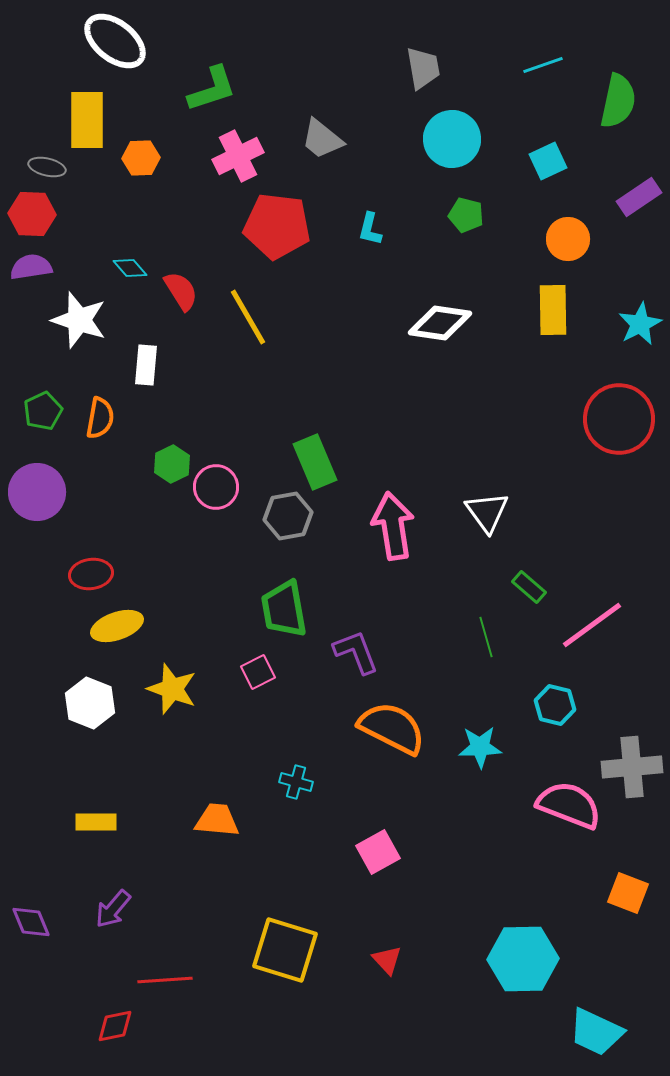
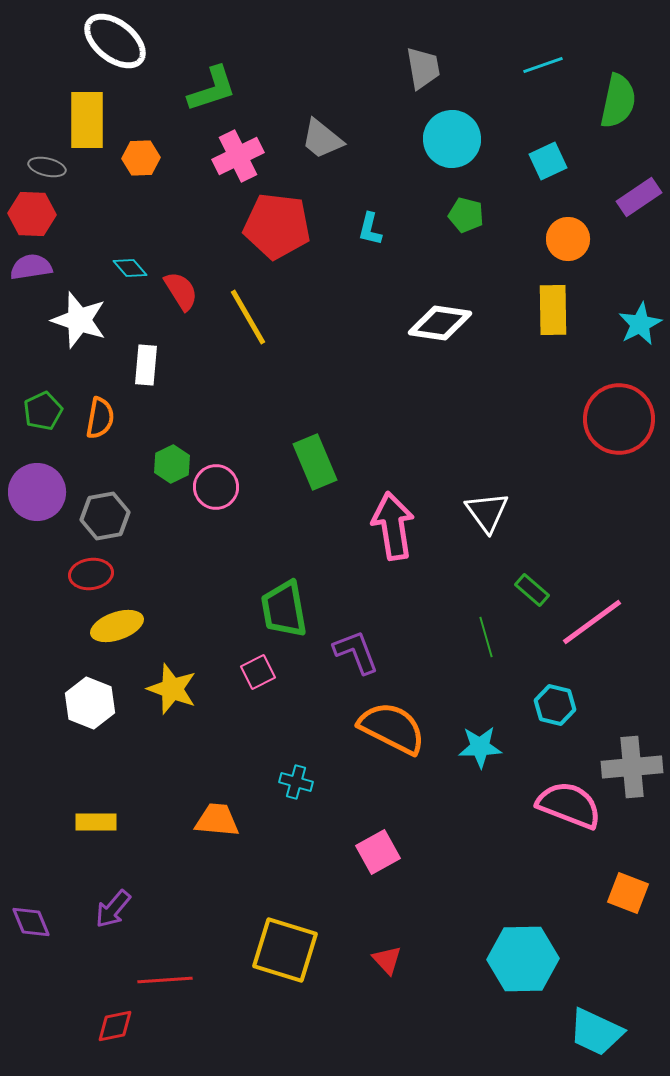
gray hexagon at (288, 516): moved 183 px left
green rectangle at (529, 587): moved 3 px right, 3 px down
pink line at (592, 625): moved 3 px up
